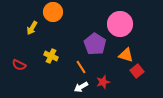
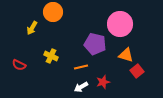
purple pentagon: rotated 20 degrees counterclockwise
orange line: rotated 72 degrees counterclockwise
